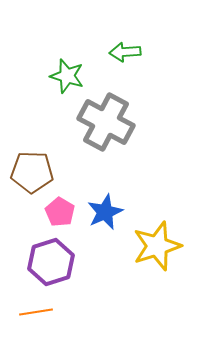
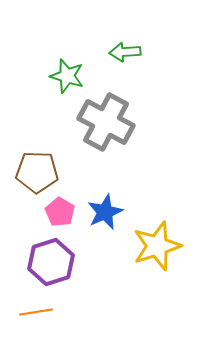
brown pentagon: moved 5 px right
